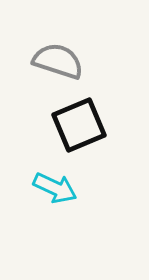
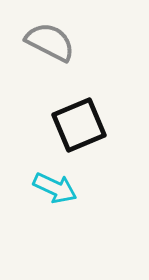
gray semicircle: moved 8 px left, 19 px up; rotated 9 degrees clockwise
